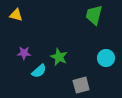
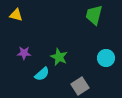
cyan semicircle: moved 3 px right, 3 px down
gray square: moved 1 px left, 1 px down; rotated 18 degrees counterclockwise
